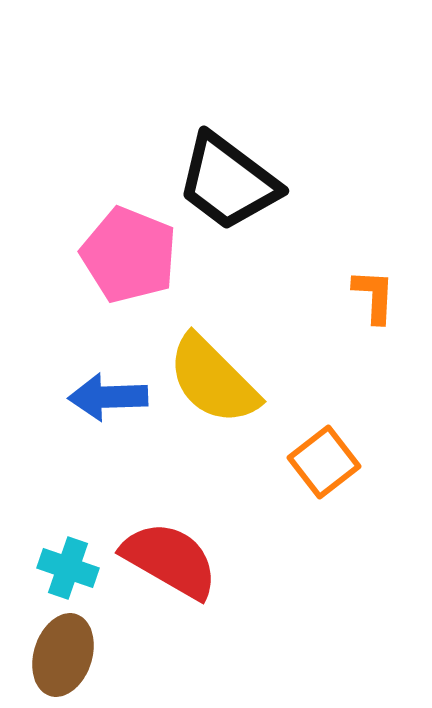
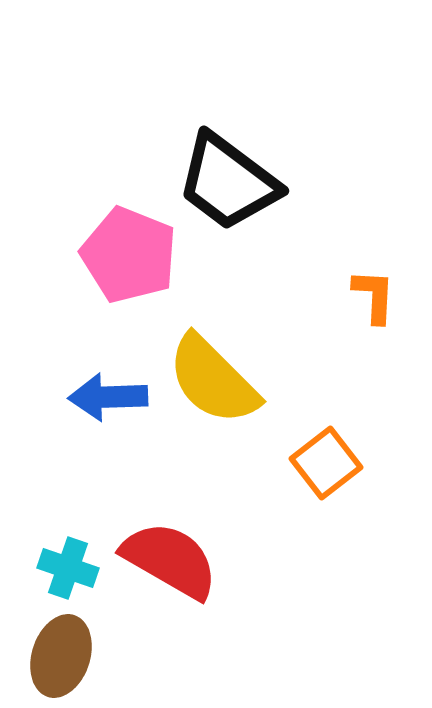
orange square: moved 2 px right, 1 px down
brown ellipse: moved 2 px left, 1 px down
